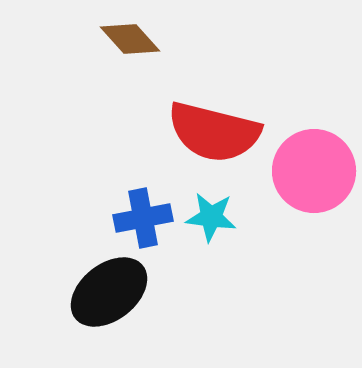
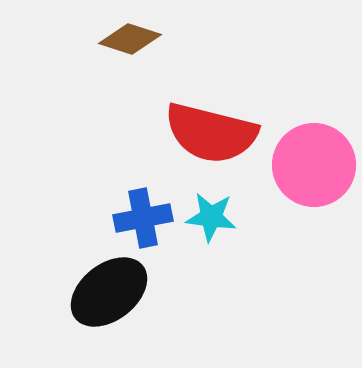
brown diamond: rotated 30 degrees counterclockwise
red semicircle: moved 3 px left, 1 px down
pink circle: moved 6 px up
